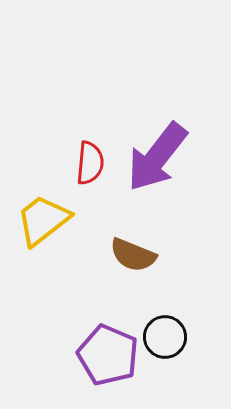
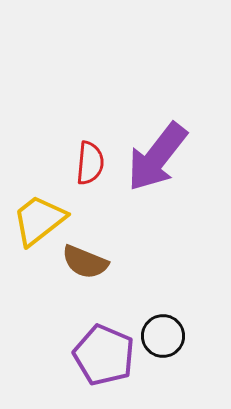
yellow trapezoid: moved 4 px left
brown semicircle: moved 48 px left, 7 px down
black circle: moved 2 px left, 1 px up
purple pentagon: moved 4 px left
